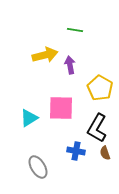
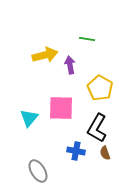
green line: moved 12 px right, 9 px down
cyan triangle: rotated 18 degrees counterclockwise
gray ellipse: moved 4 px down
